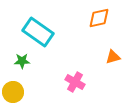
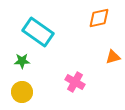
yellow circle: moved 9 px right
